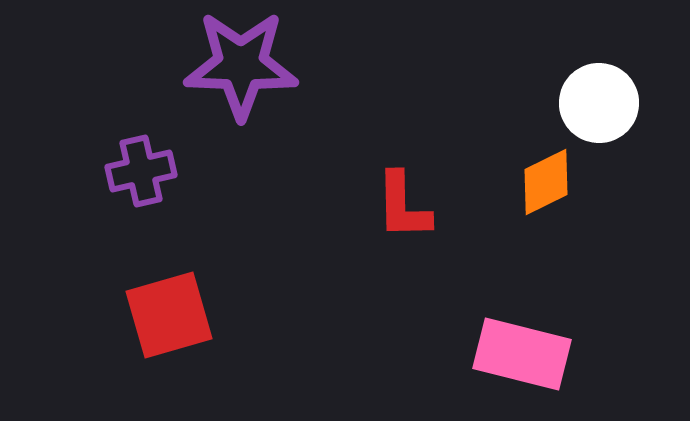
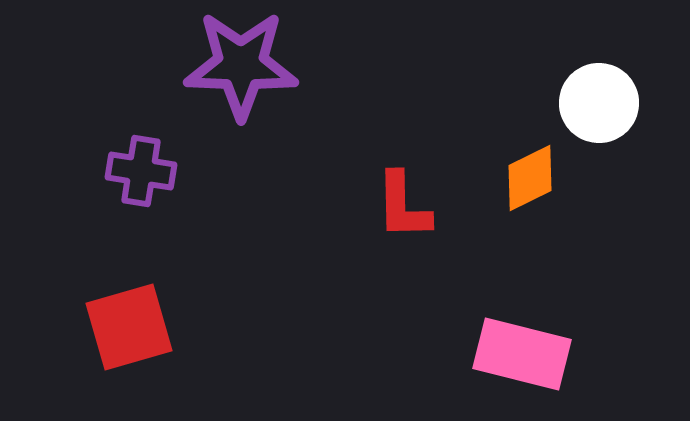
purple cross: rotated 22 degrees clockwise
orange diamond: moved 16 px left, 4 px up
red square: moved 40 px left, 12 px down
